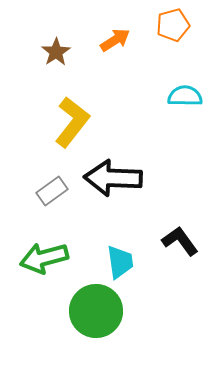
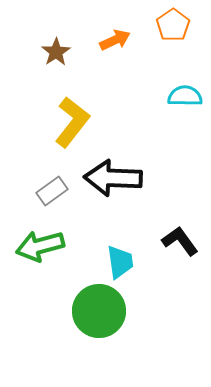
orange pentagon: rotated 20 degrees counterclockwise
orange arrow: rotated 8 degrees clockwise
green arrow: moved 4 px left, 12 px up
green circle: moved 3 px right
